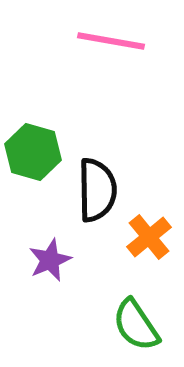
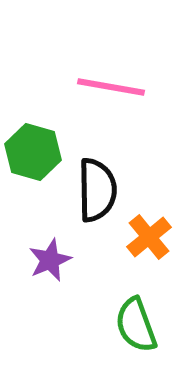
pink line: moved 46 px down
green semicircle: rotated 14 degrees clockwise
